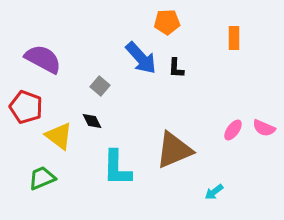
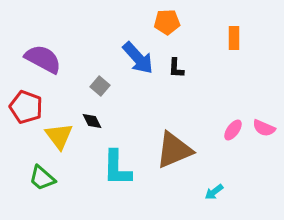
blue arrow: moved 3 px left
yellow triangle: rotated 16 degrees clockwise
green trapezoid: rotated 116 degrees counterclockwise
